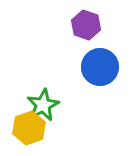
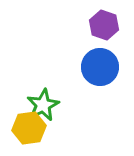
purple hexagon: moved 18 px right
yellow hexagon: rotated 12 degrees clockwise
